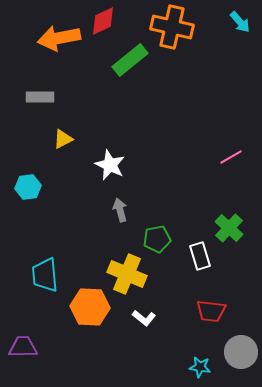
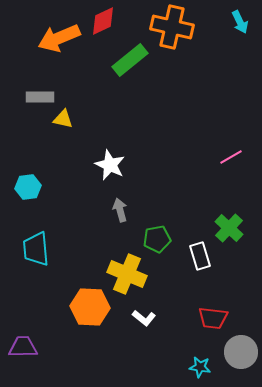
cyan arrow: rotated 15 degrees clockwise
orange arrow: rotated 12 degrees counterclockwise
yellow triangle: moved 20 px up; rotated 40 degrees clockwise
cyan trapezoid: moved 9 px left, 26 px up
red trapezoid: moved 2 px right, 7 px down
